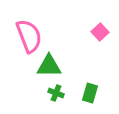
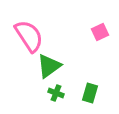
pink square: rotated 18 degrees clockwise
pink semicircle: rotated 12 degrees counterclockwise
green triangle: rotated 36 degrees counterclockwise
